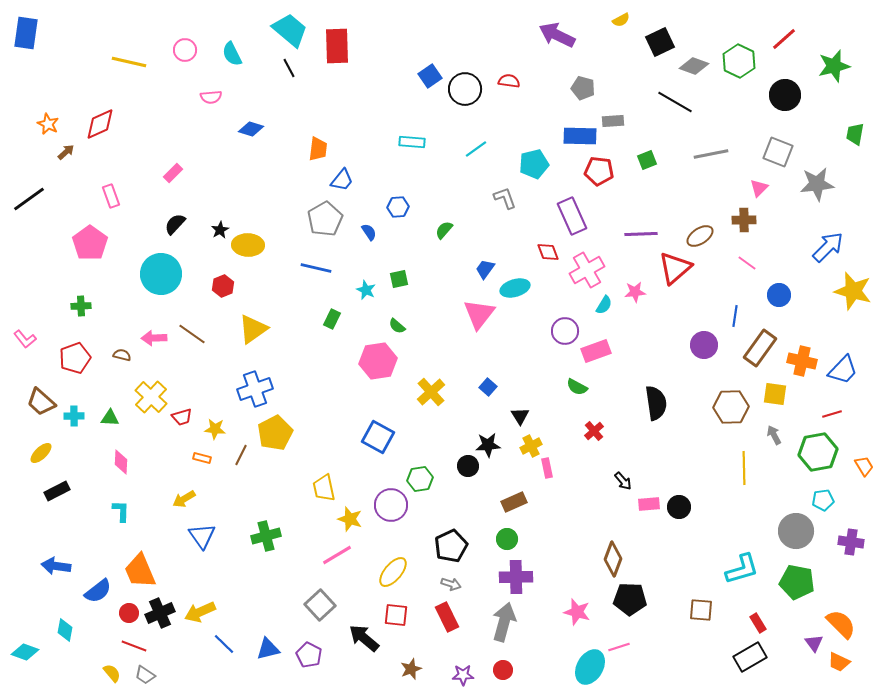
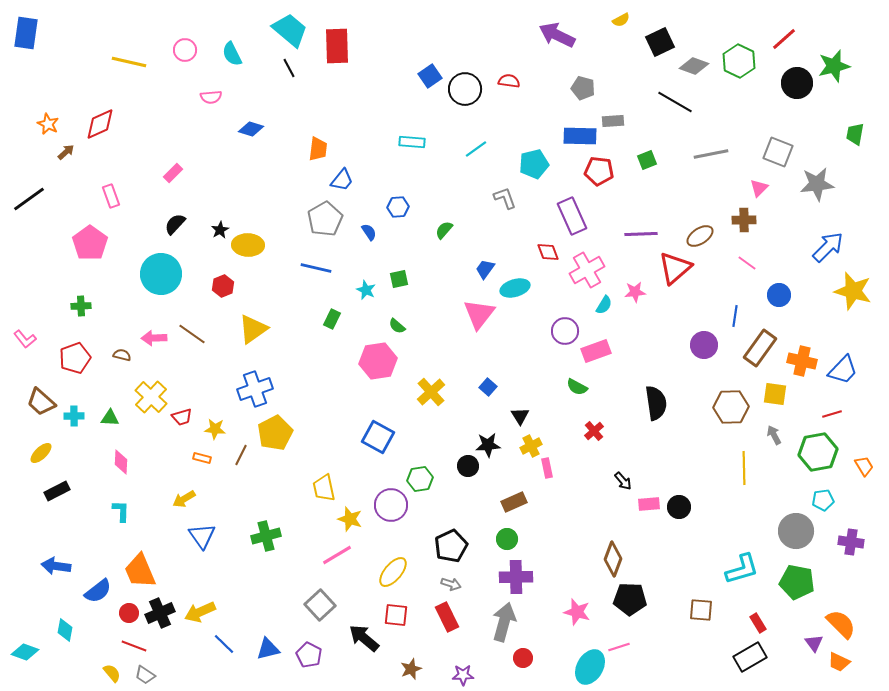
black circle at (785, 95): moved 12 px right, 12 px up
red circle at (503, 670): moved 20 px right, 12 px up
